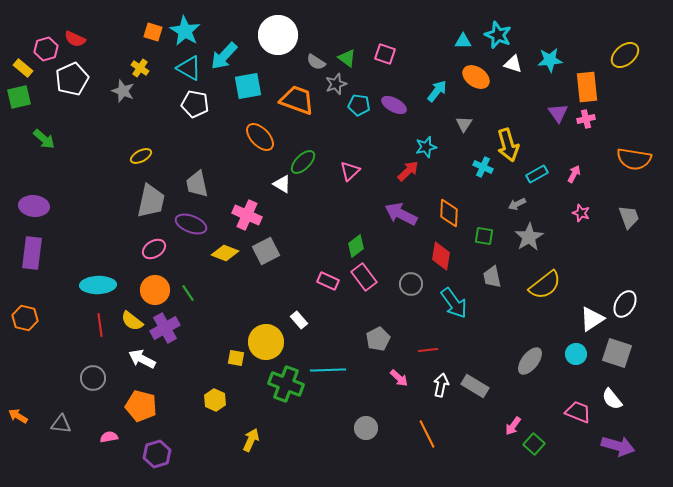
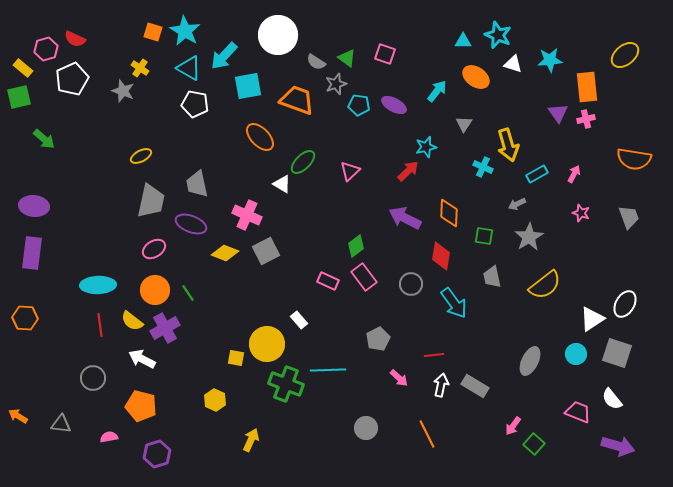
purple arrow at (401, 214): moved 4 px right, 4 px down
orange hexagon at (25, 318): rotated 10 degrees counterclockwise
yellow circle at (266, 342): moved 1 px right, 2 px down
red line at (428, 350): moved 6 px right, 5 px down
gray ellipse at (530, 361): rotated 12 degrees counterclockwise
